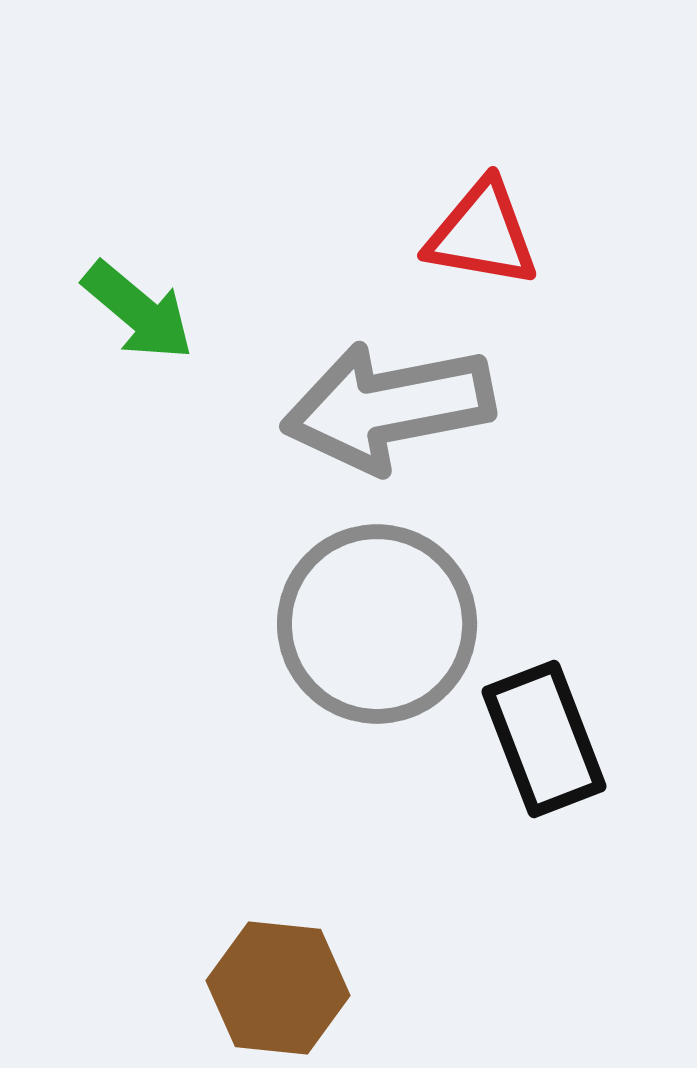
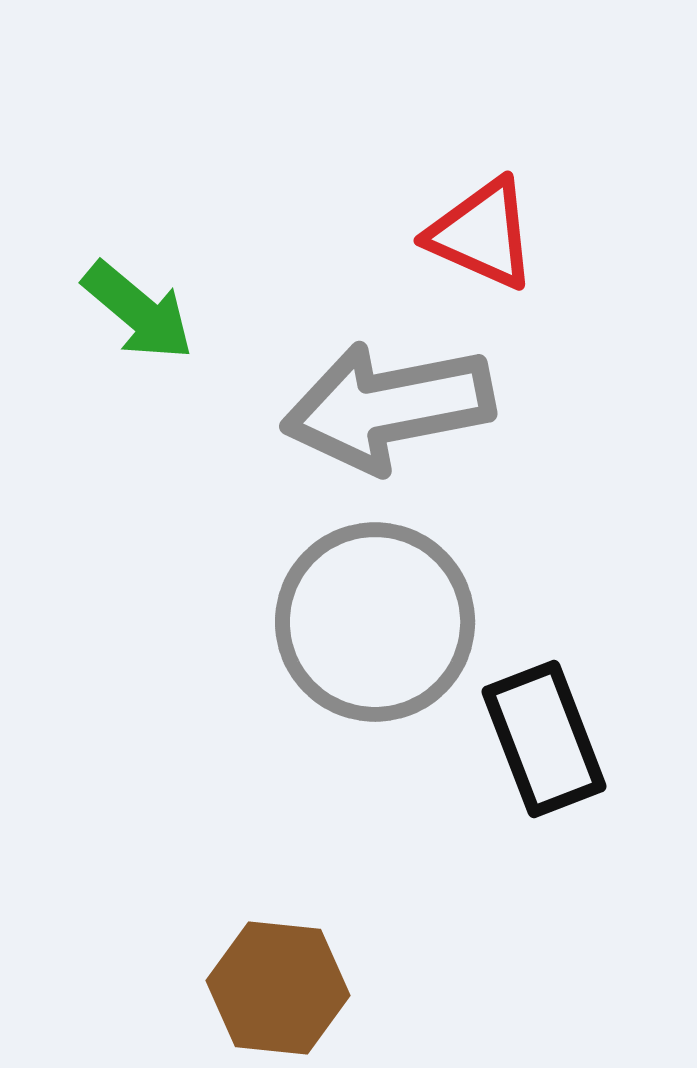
red triangle: rotated 14 degrees clockwise
gray circle: moved 2 px left, 2 px up
